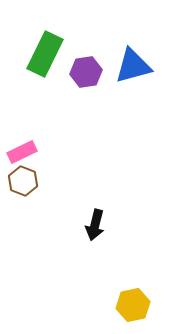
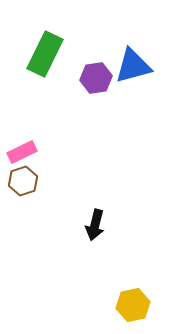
purple hexagon: moved 10 px right, 6 px down
brown hexagon: rotated 20 degrees clockwise
